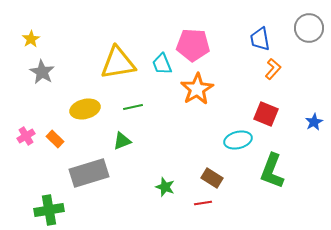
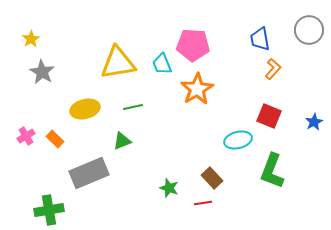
gray circle: moved 2 px down
red square: moved 3 px right, 2 px down
gray rectangle: rotated 6 degrees counterclockwise
brown rectangle: rotated 15 degrees clockwise
green star: moved 4 px right, 1 px down
